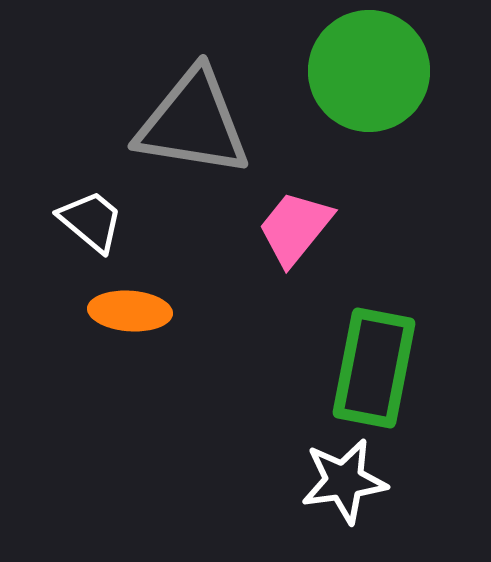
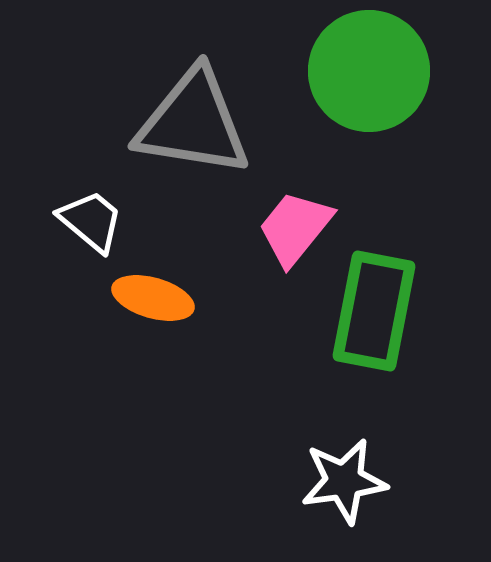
orange ellipse: moved 23 px right, 13 px up; rotated 12 degrees clockwise
green rectangle: moved 57 px up
